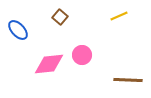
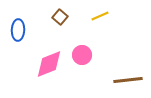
yellow line: moved 19 px left
blue ellipse: rotated 45 degrees clockwise
pink diamond: rotated 16 degrees counterclockwise
brown line: rotated 8 degrees counterclockwise
